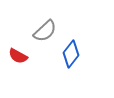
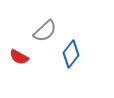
red semicircle: moved 1 px right, 1 px down
